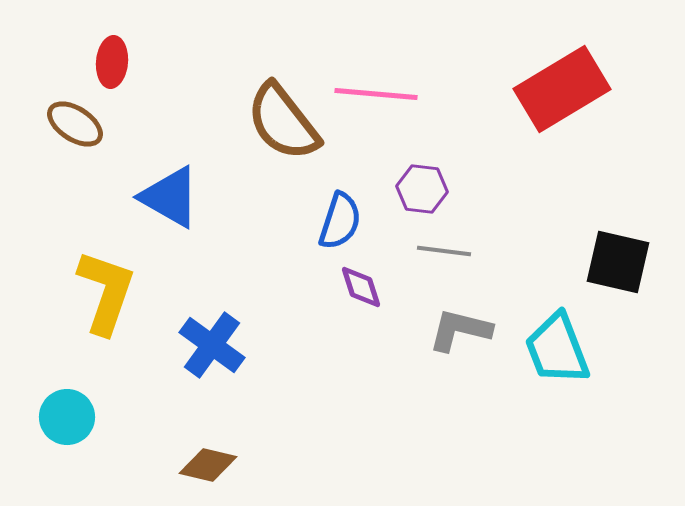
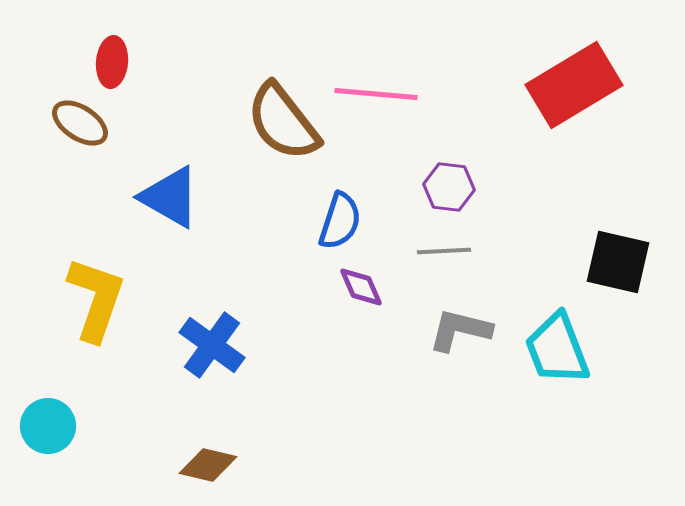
red rectangle: moved 12 px right, 4 px up
brown ellipse: moved 5 px right, 1 px up
purple hexagon: moved 27 px right, 2 px up
gray line: rotated 10 degrees counterclockwise
purple diamond: rotated 6 degrees counterclockwise
yellow L-shape: moved 10 px left, 7 px down
cyan circle: moved 19 px left, 9 px down
